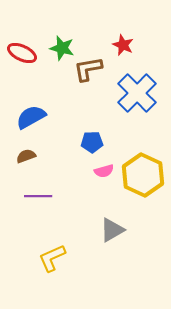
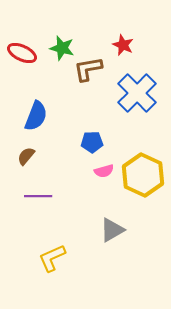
blue semicircle: moved 5 px right, 1 px up; rotated 140 degrees clockwise
brown semicircle: rotated 30 degrees counterclockwise
